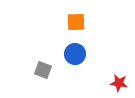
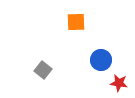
blue circle: moved 26 px right, 6 px down
gray square: rotated 18 degrees clockwise
